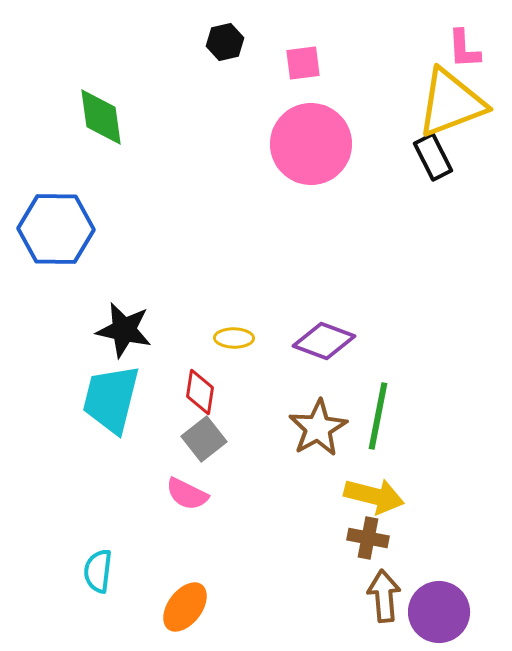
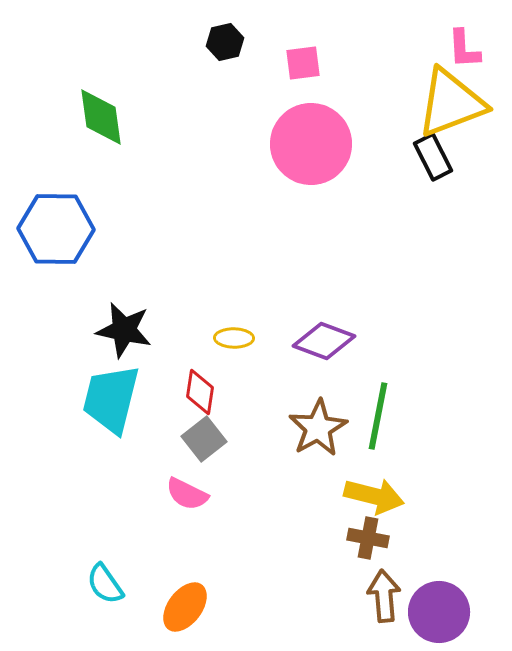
cyan semicircle: moved 7 px right, 13 px down; rotated 42 degrees counterclockwise
